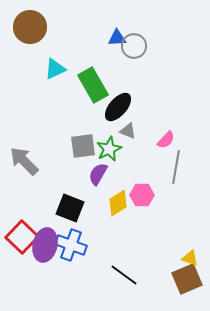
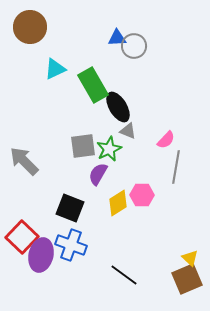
black ellipse: rotated 72 degrees counterclockwise
purple ellipse: moved 4 px left, 10 px down
yellow triangle: rotated 24 degrees clockwise
